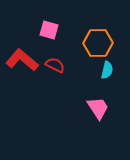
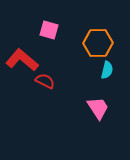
red semicircle: moved 10 px left, 16 px down
